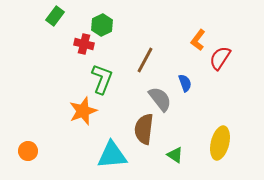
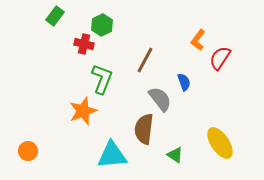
blue semicircle: moved 1 px left, 1 px up
yellow ellipse: rotated 48 degrees counterclockwise
